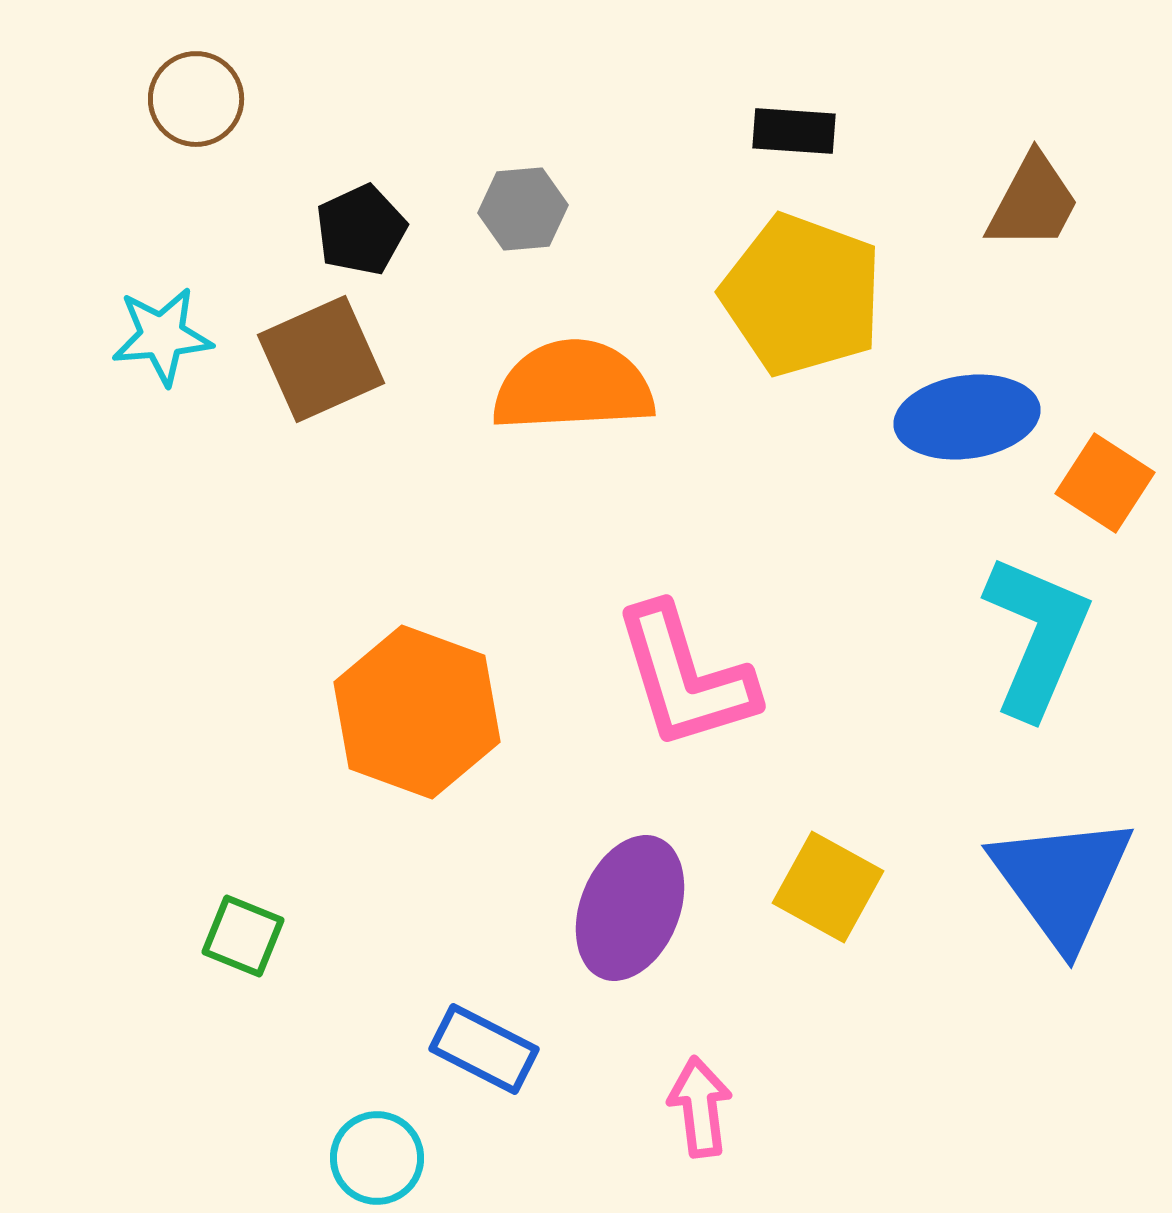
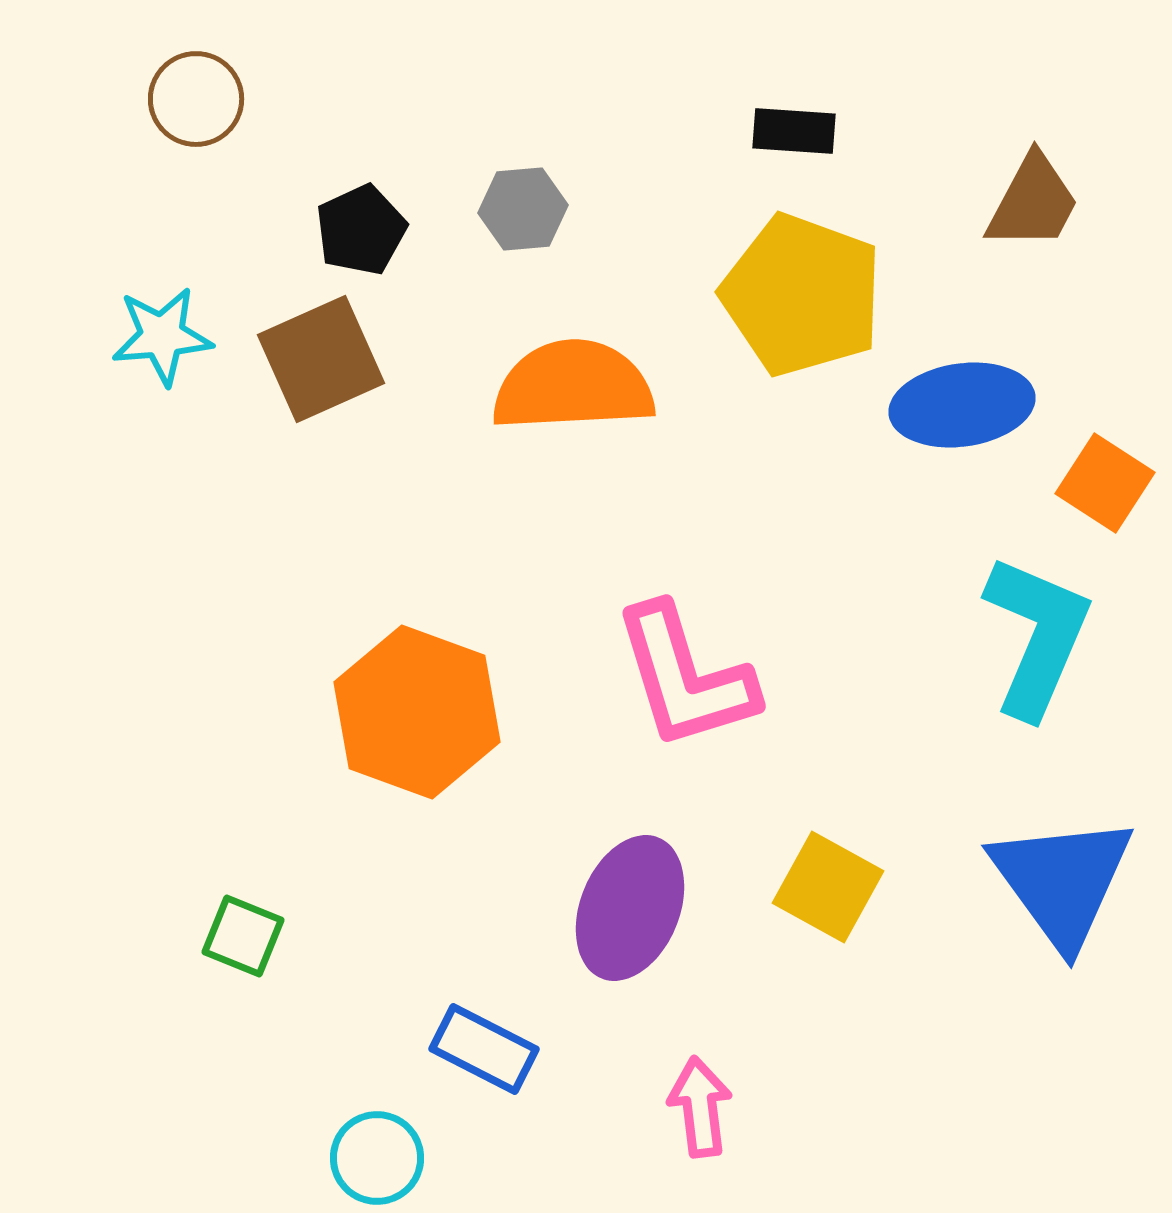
blue ellipse: moved 5 px left, 12 px up
